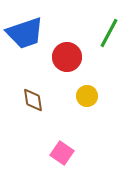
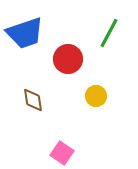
red circle: moved 1 px right, 2 px down
yellow circle: moved 9 px right
